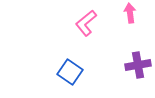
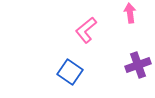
pink L-shape: moved 7 px down
purple cross: rotated 10 degrees counterclockwise
